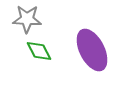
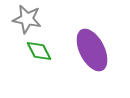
gray star: rotated 8 degrees clockwise
